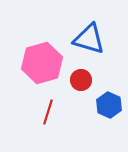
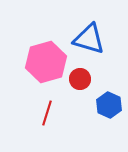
pink hexagon: moved 4 px right, 1 px up
red circle: moved 1 px left, 1 px up
red line: moved 1 px left, 1 px down
